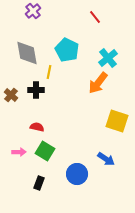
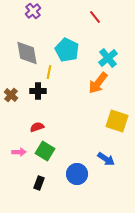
black cross: moved 2 px right, 1 px down
red semicircle: rotated 32 degrees counterclockwise
